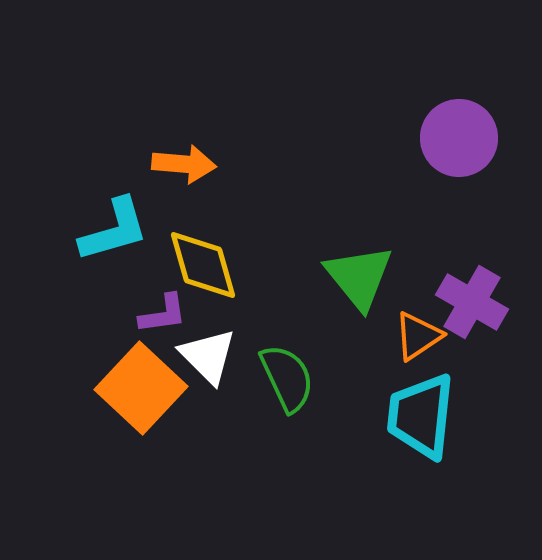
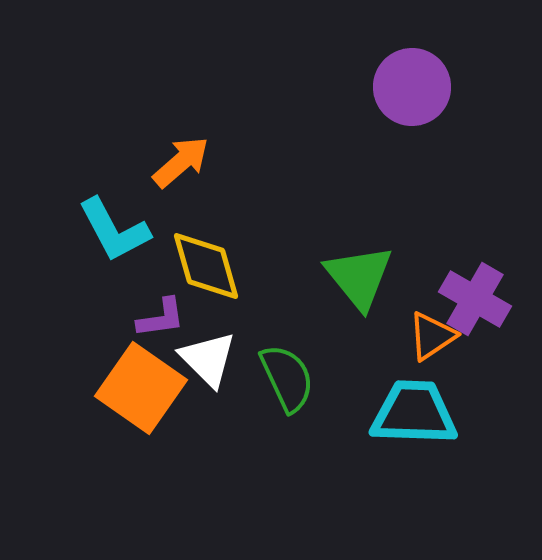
purple circle: moved 47 px left, 51 px up
orange arrow: moved 3 px left, 2 px up; rotated 46 degrees counterclockwise
cyan L-shape: rotated 78 degrees clockwise
yellow diamond: moved 3 px right, 1 px down
purple cross: moved 3 px right, 3 px up
purple L-shape: moved 2 px left, 4 px down
orange triangle: moved 14 px right
white triangle: moved 3 px down
orange square: rotated 8 degrees counterclockwise
cyan trapezoid: moved 7 px left, 3 px up; rotated 86 degrees clockwise
